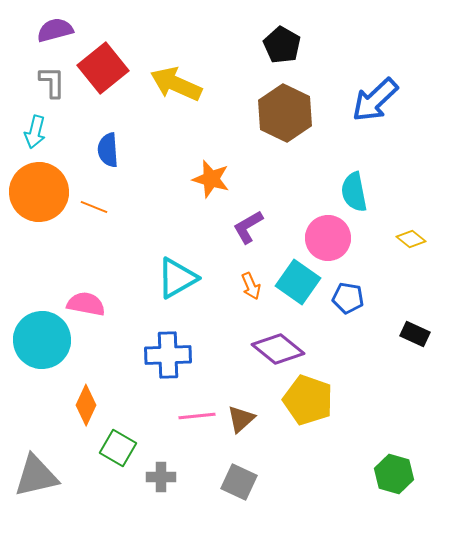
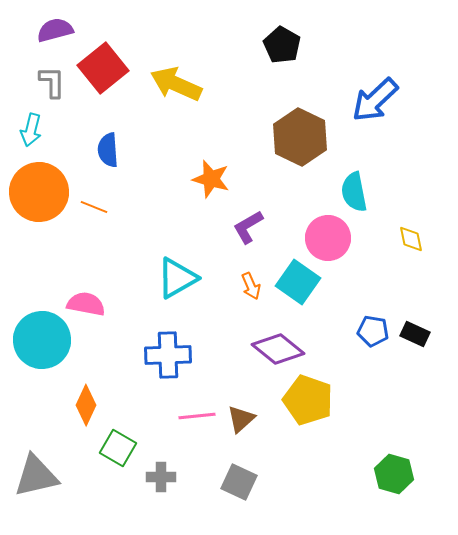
brown hexagon: moved 15 px right, 24 px down
cyan arrow: moved 4 px left, 2 px up
yellow diamond: rotated 40 degrees clockwise
blue pentagon: moved 25 px right, 33 px down
